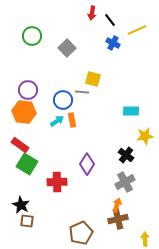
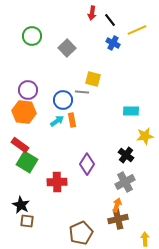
green square: moved 2 px up
